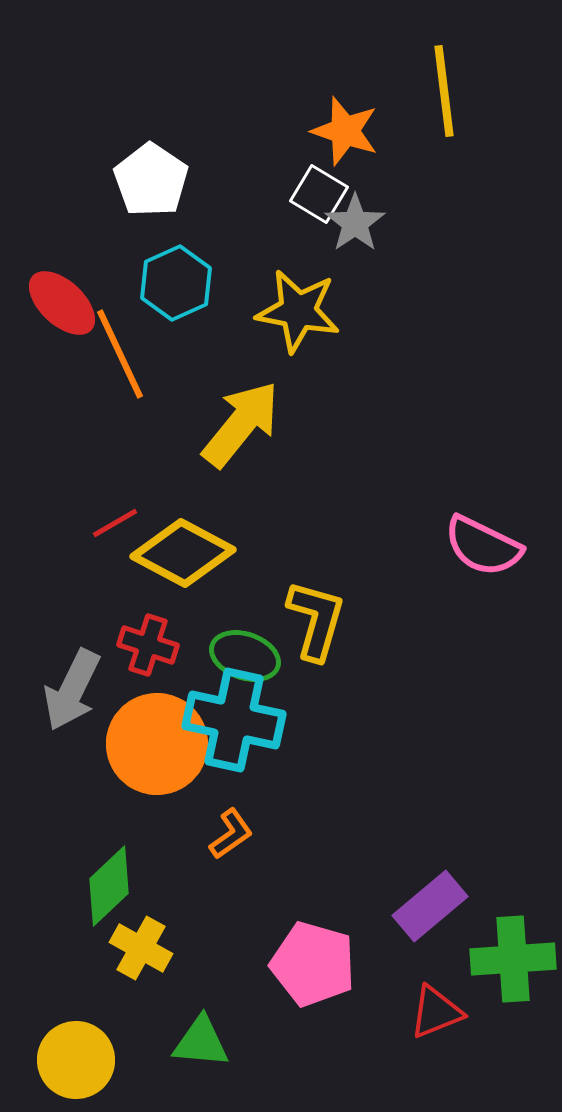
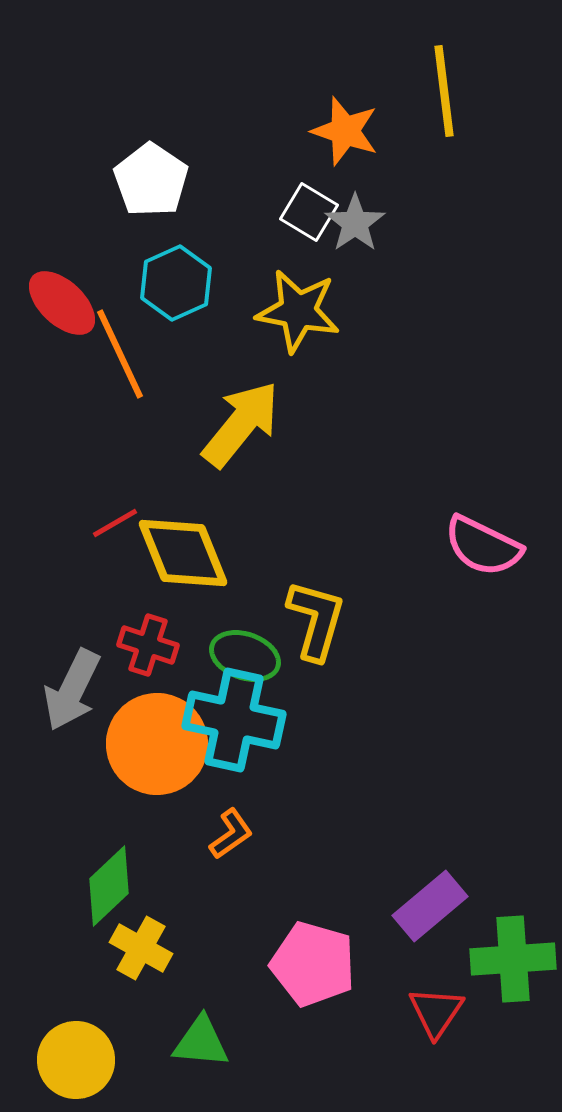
white square: moved 10 px left, 18 px down
yellow diamond: rotated 40 degrees clockwise
red triangle: rotated 34 degrees counterclockwise
